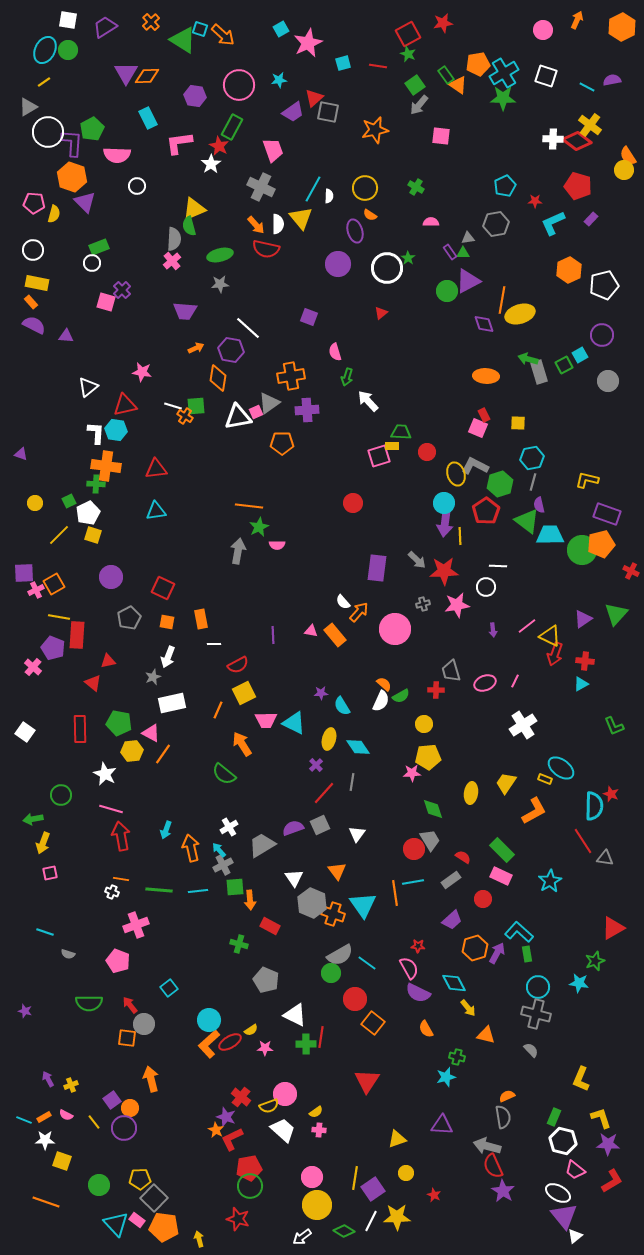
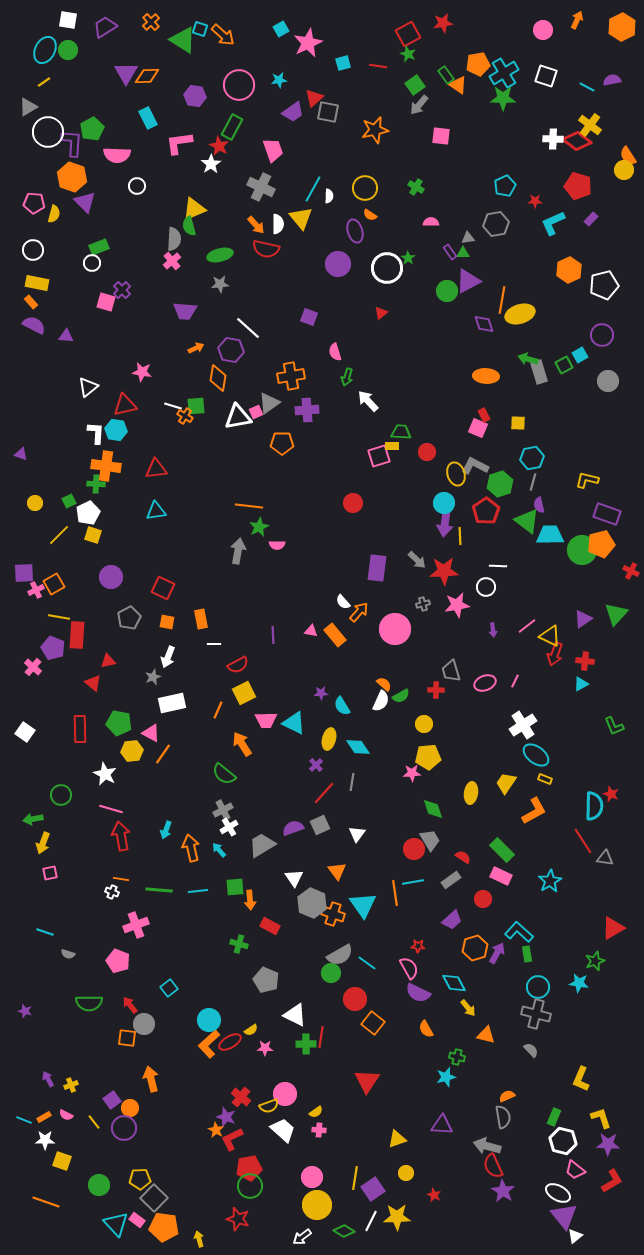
cyan ellipse at (561, 768): moved 25 px left, 13 px up
gray cross at (223, 865): moved 55 px up
